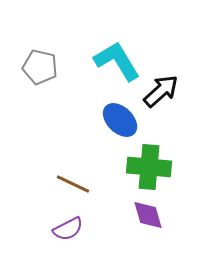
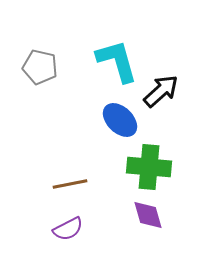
cyan L-shape: rotated 15 degrees clockwise
brown line: moved 3 px left; rotated 36 degrees counterclockwise
